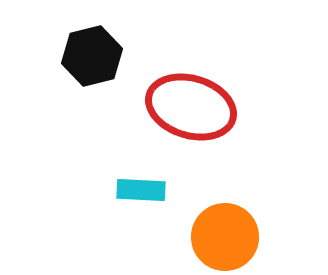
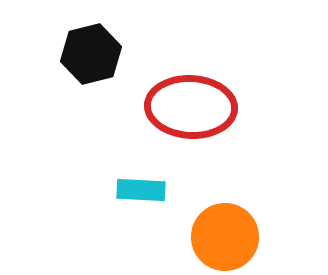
black hexagon: moved 1 px left, 2 px up
red ellipse: rotated 14 degrees counterclockwise
